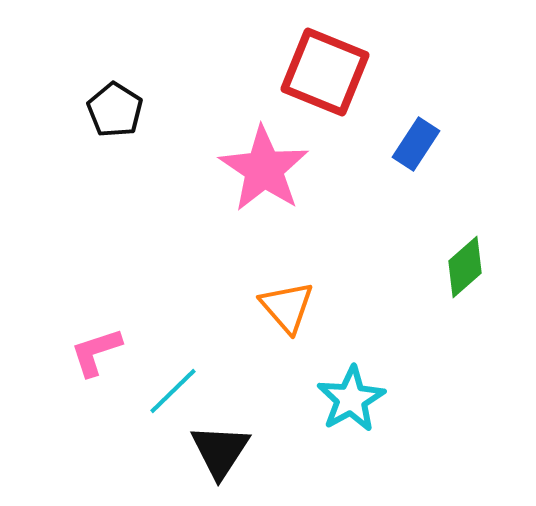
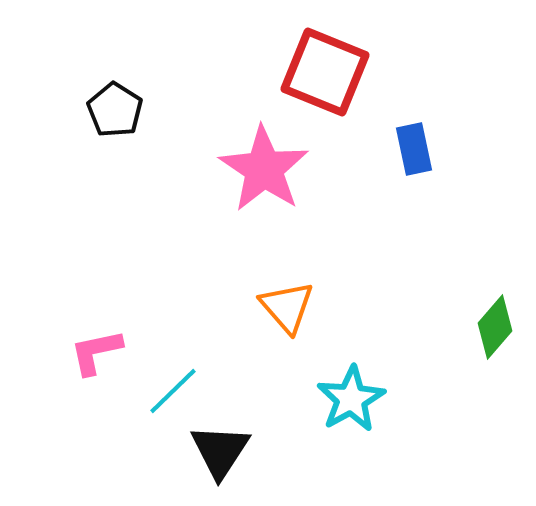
blue rectangle: moved 2 px left, 5 px down; rotated 45 degrees counterclockwise
green diamond: moved 30 px right, 60 px down; rotated 8 degrees counterclockwise
pink L-shape: rotated 6 degrees clockwise
